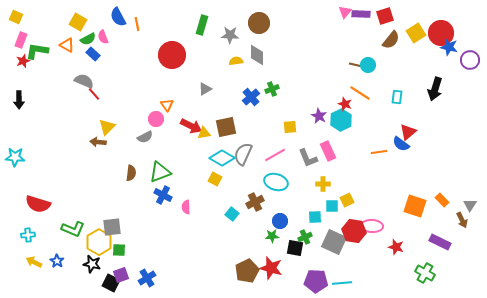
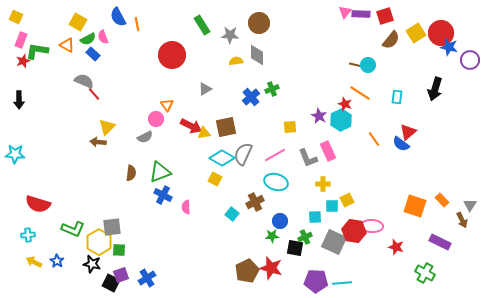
green rectangle at (202, 25): rotated 48 degrees counterclockwise
orange line at (379, 152): moved 5 px left, 13 px up; rotated 63 degrees clockwise
cyan star at (15, 157): moved 3 px up
